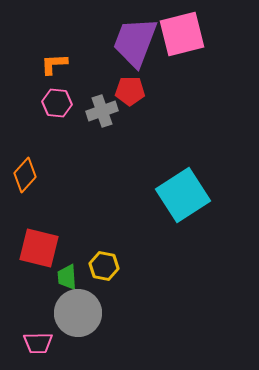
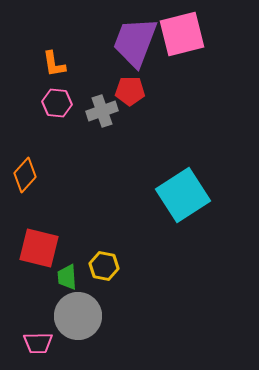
orange L-shape: rotated 96 degrees counterclockwise
gray circle: moved 3 px down
